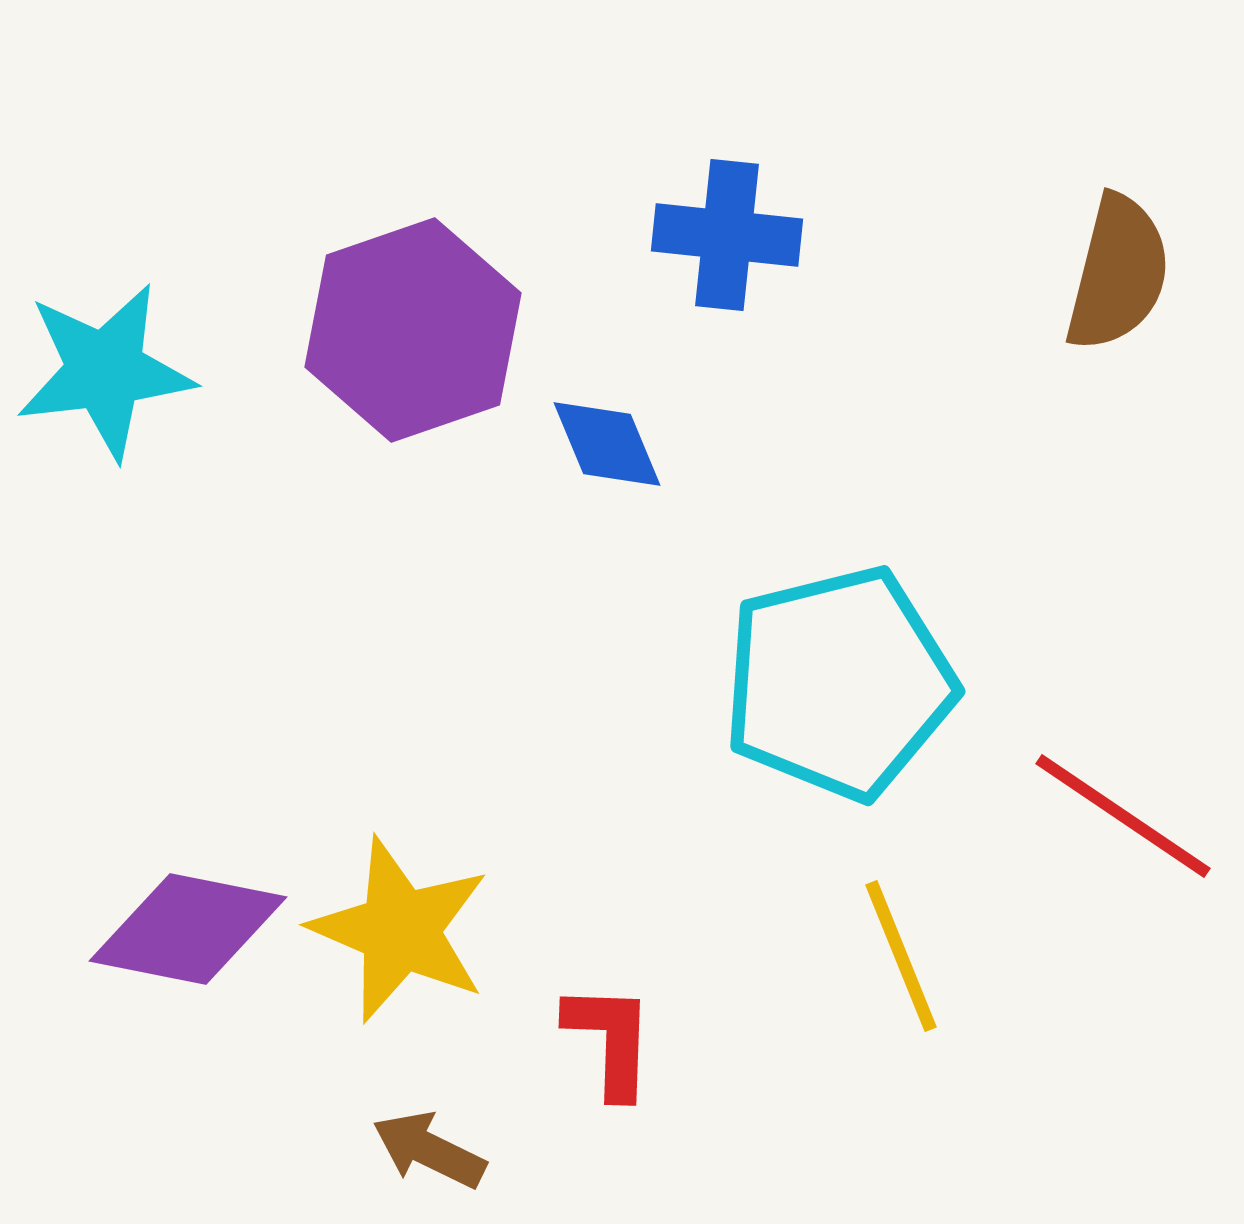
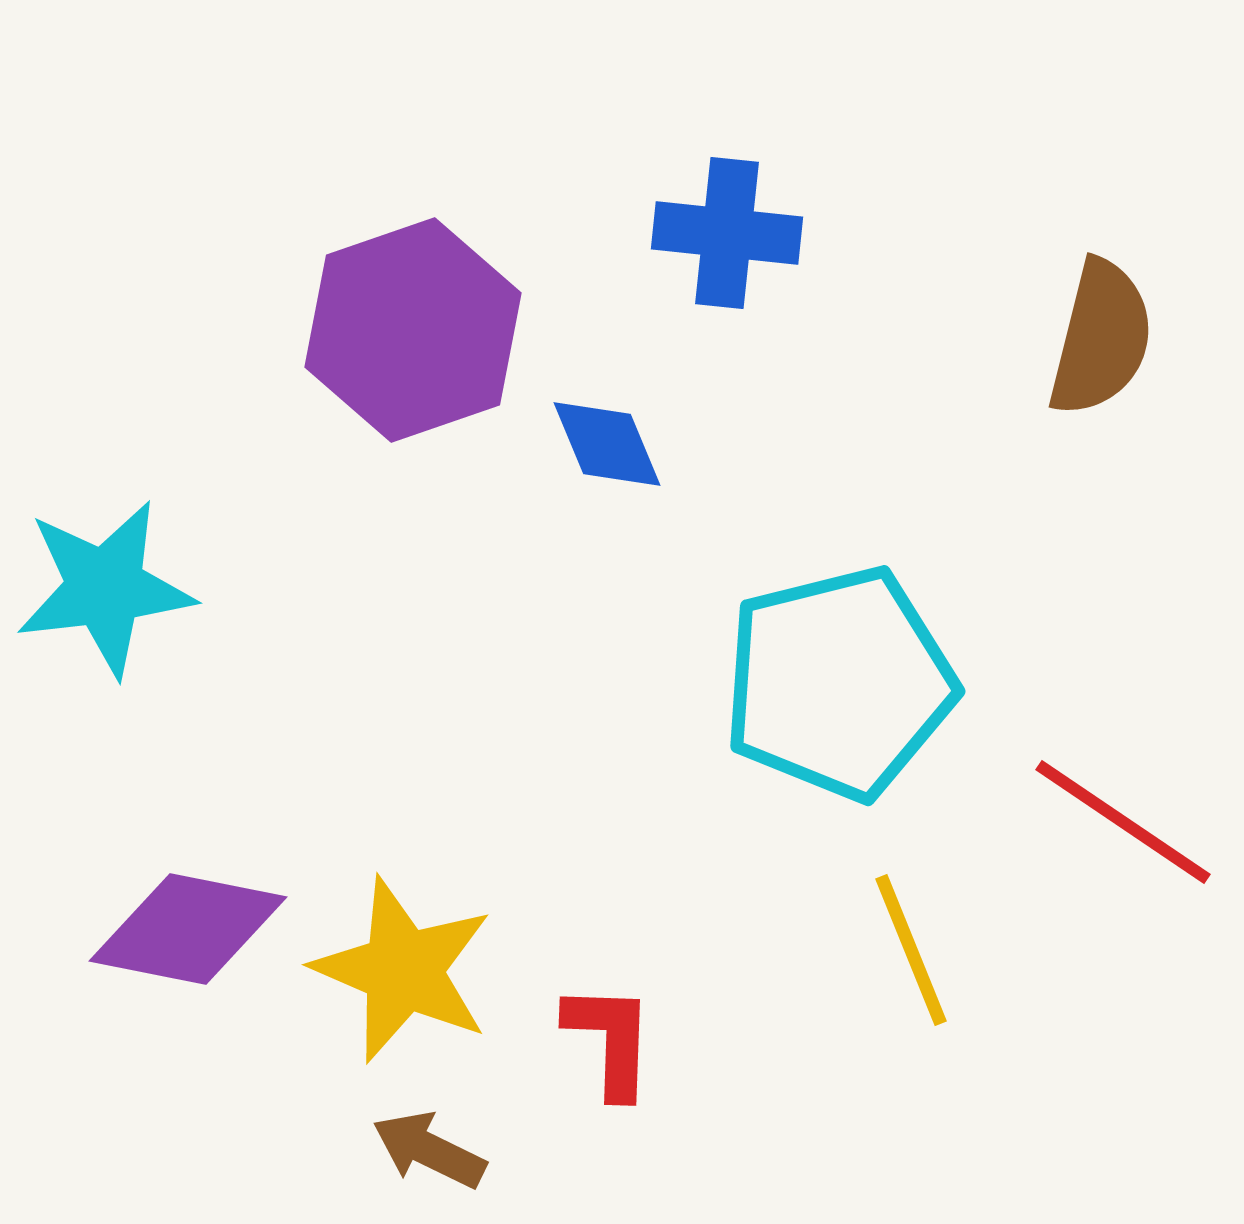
blue cross: moved 2 px up
brown semicircle: moved 17 px left, 65 px down
cyan star: moved 217 px down
red line: moved 6 px down
yellow star: moved 3 px right, 40 px down
yellow line: moved 10 px right, 6 px up
